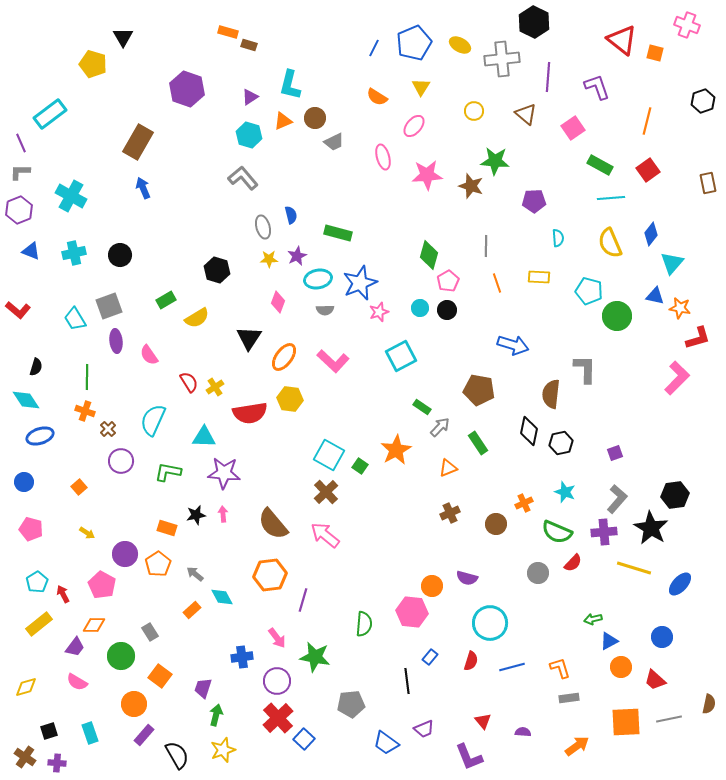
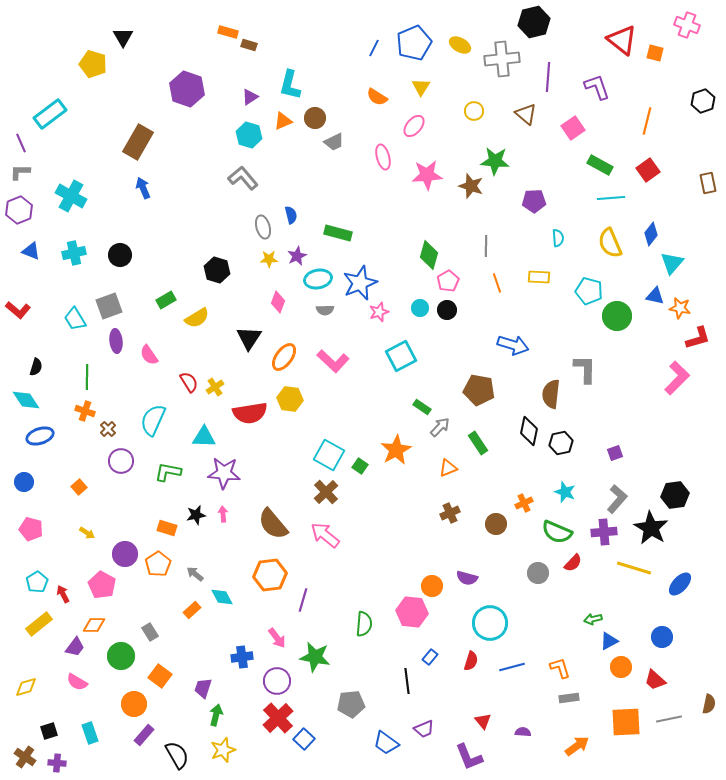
black hexagon at (534, 22): rotated 20 degrees clockwise
